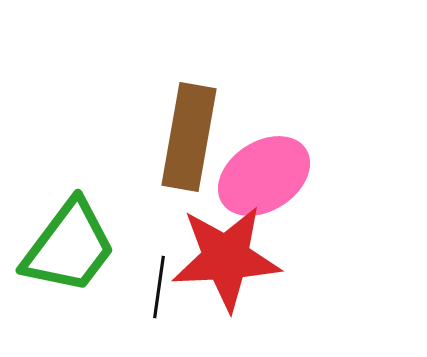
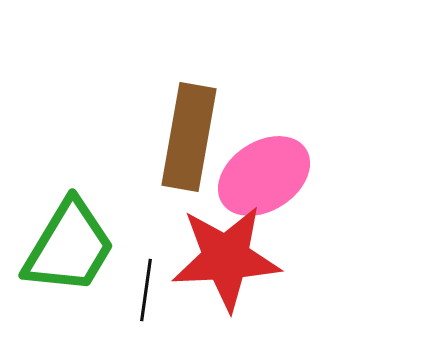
green trapezoid: rotated 6 degrees counterclockwise
black line: moved 13 px left, 3 px down
